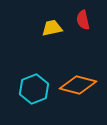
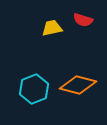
red semicircle: rotated 60 degrees counterclockwise
